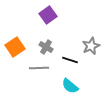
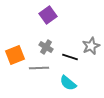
orange square: moved 8 px down; rotated 12 degrees clockwise
black line: moved 3 px up
cyan semicircle: moved 2 px left, 3 px up
